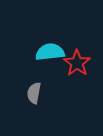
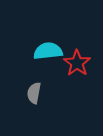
cyan semicircle: moved 2 px left, 1 px up
